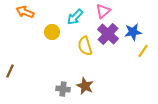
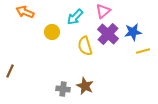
yellow line: rotated 40 degrees clockwise
